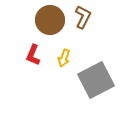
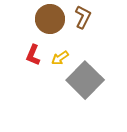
brown circle: moved 1 px up
yellow arrow: moved 4 px left; rotated 36 degrees clockwise
gray square: moved 11 px left; rotated 18 degrees counterclockwise
